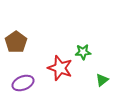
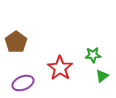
green star: moved 10 px right, 3 px down
red star: rotated 15 degrees clockwise
green triangle: moved 4 px up
